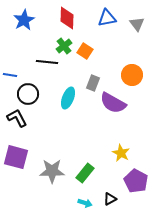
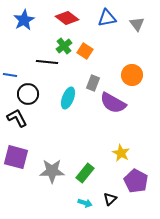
red diamond: rotated 55 degrees counterclockwise
black triangle: rotated 16 degrees counterclockwise
